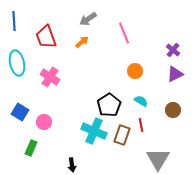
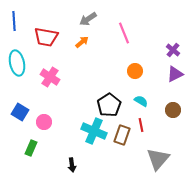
red trapezoid: rotated 60 degrees counterclockwise
gray triangle: rotated 10 degrees clockwise
